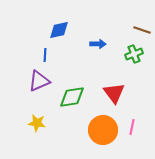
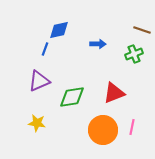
blue line: moved 6 px up; rotated 16 degrees clockwise
red triangle: rotated 45 degrees clockwise
